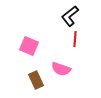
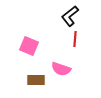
brown rectangle: rotated 66 degrees counterclockwise
